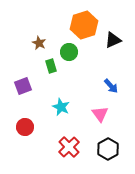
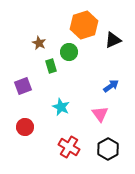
blue arrow: rotated 84 degrees counterclockwise
red cross: rotated 15 degrees counterclockwise
